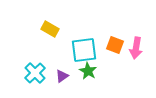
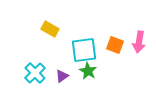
pink arrow: moved 3 px right, 6 px up
